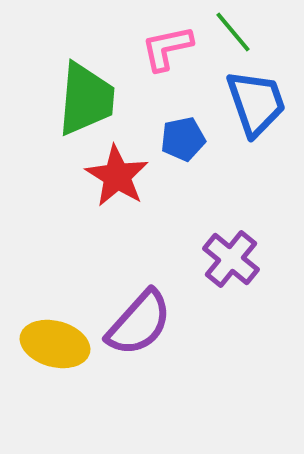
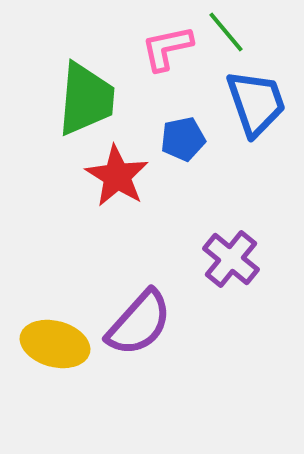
green line: moved 7 px left
